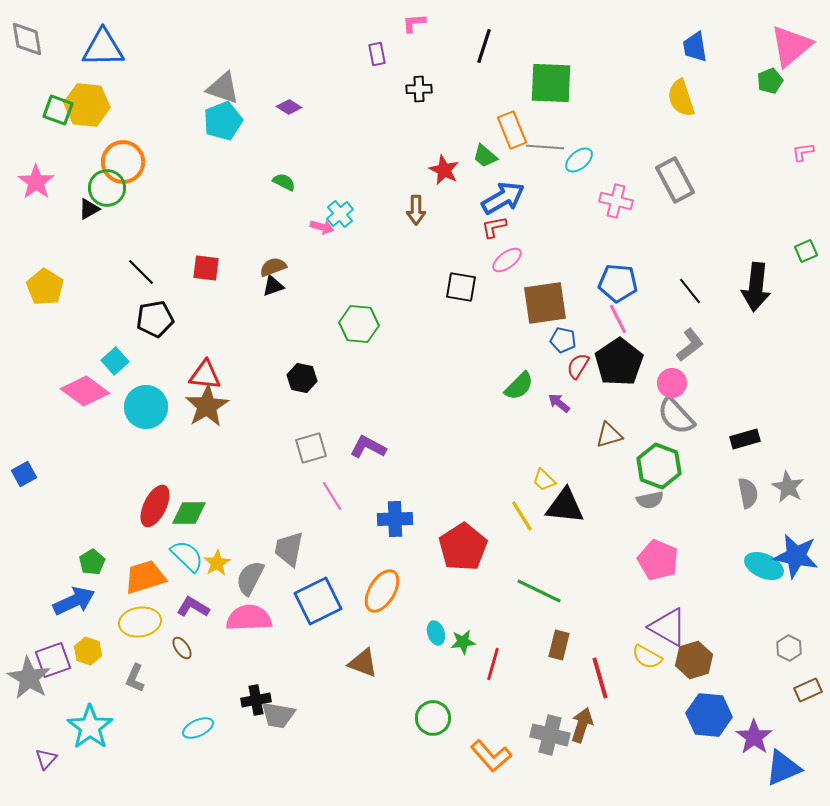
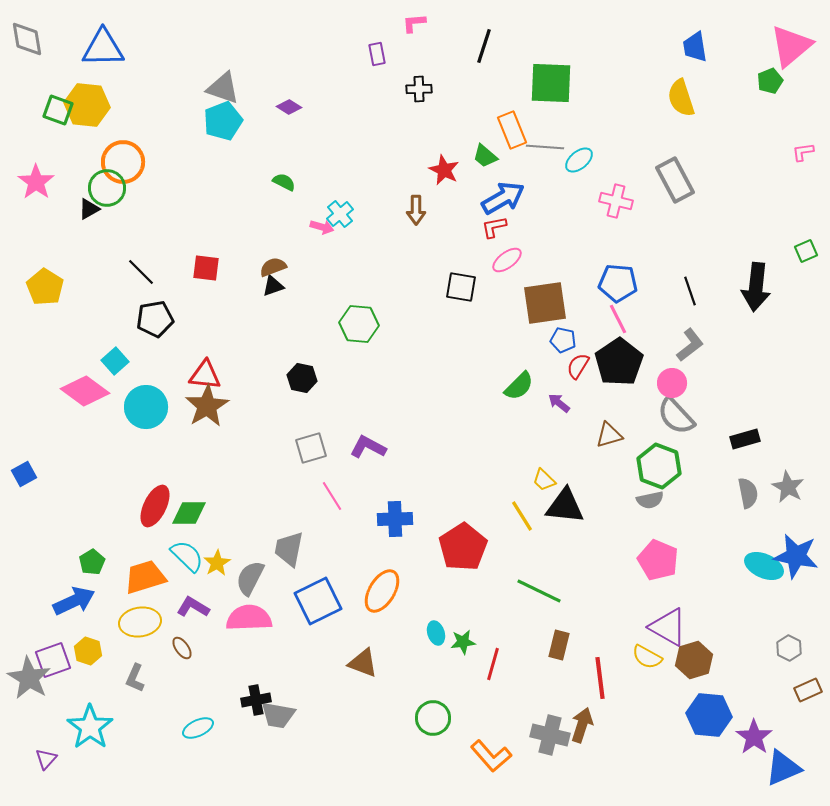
black line at (690, 291): rotated 20 degrees clockwise
red line at (600, 678): rotated 9 degrees clockwise
